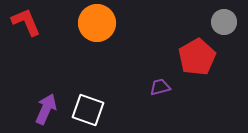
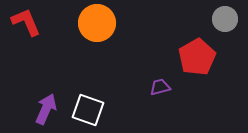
gray circle: moved 1 px right, 3 px up
